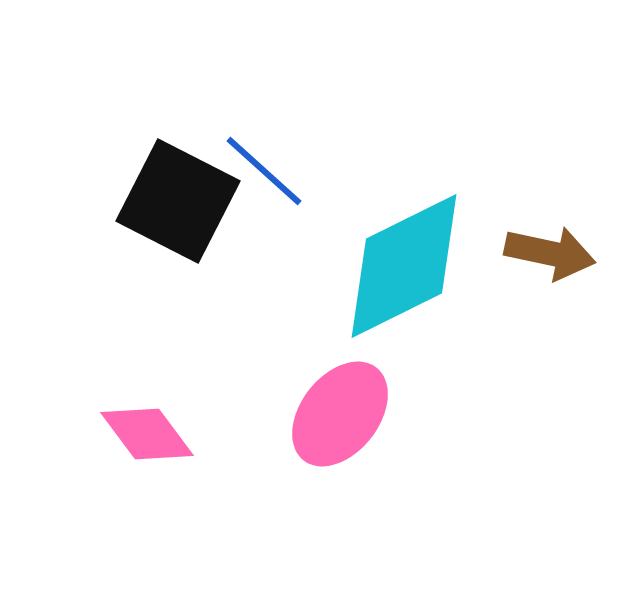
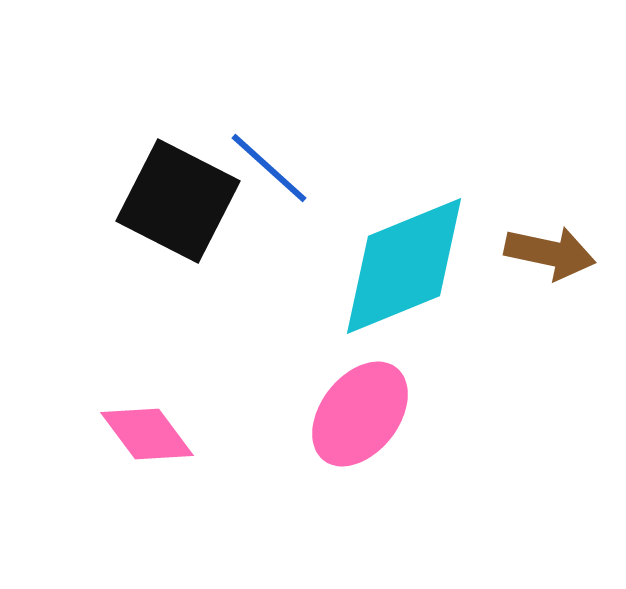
blue line: moved 5 px right, 3 px up
cyan diamond: rotated 4 degrees clockwise
pink ellipse: moved 20 px right
